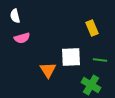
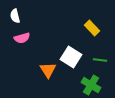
yellow rectangle: rotated 21 degrees counterclockwise
white square: rotated 35 degrees clockwise
